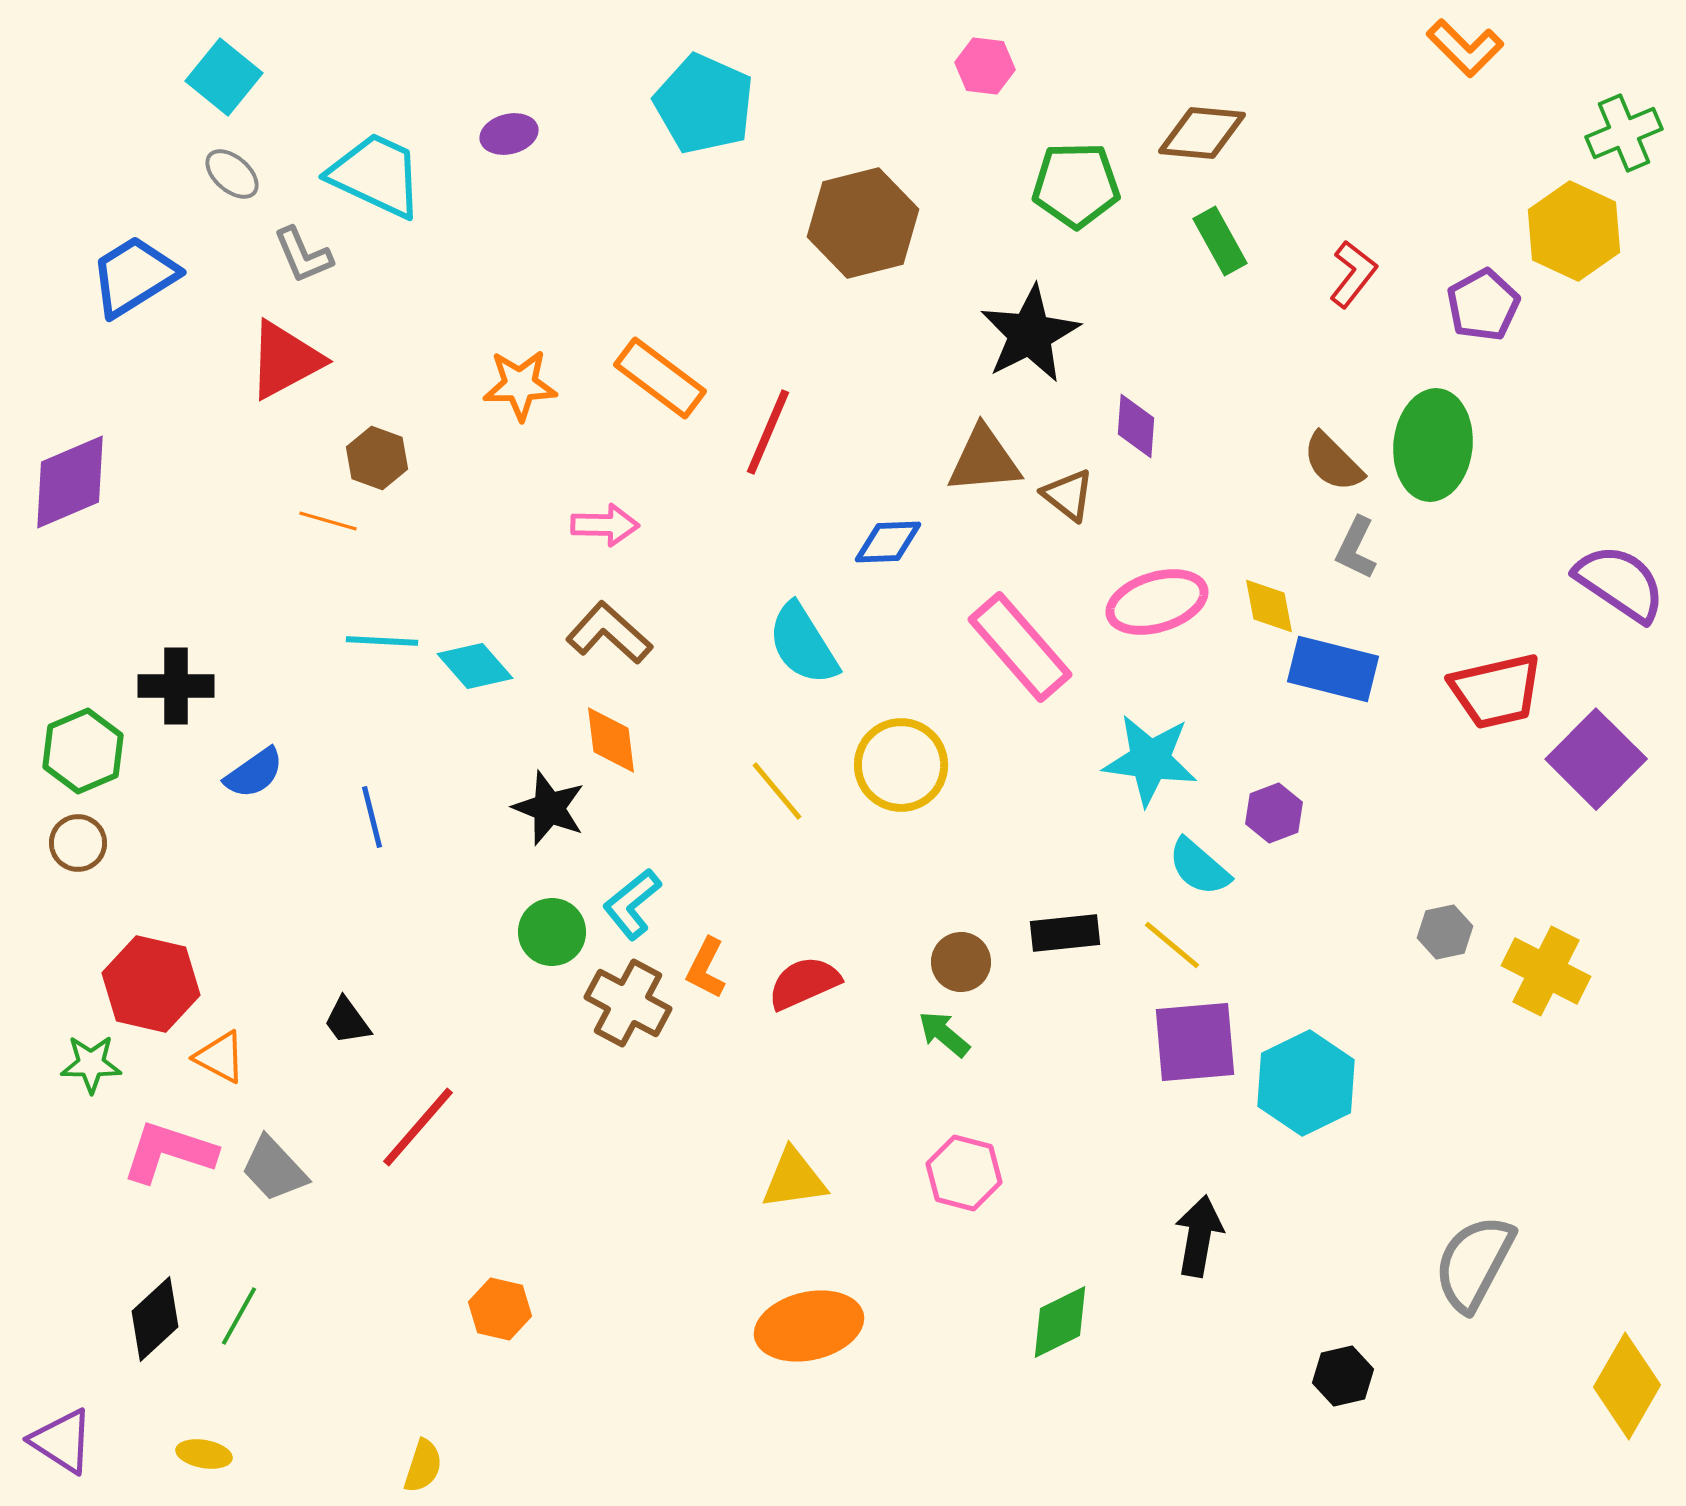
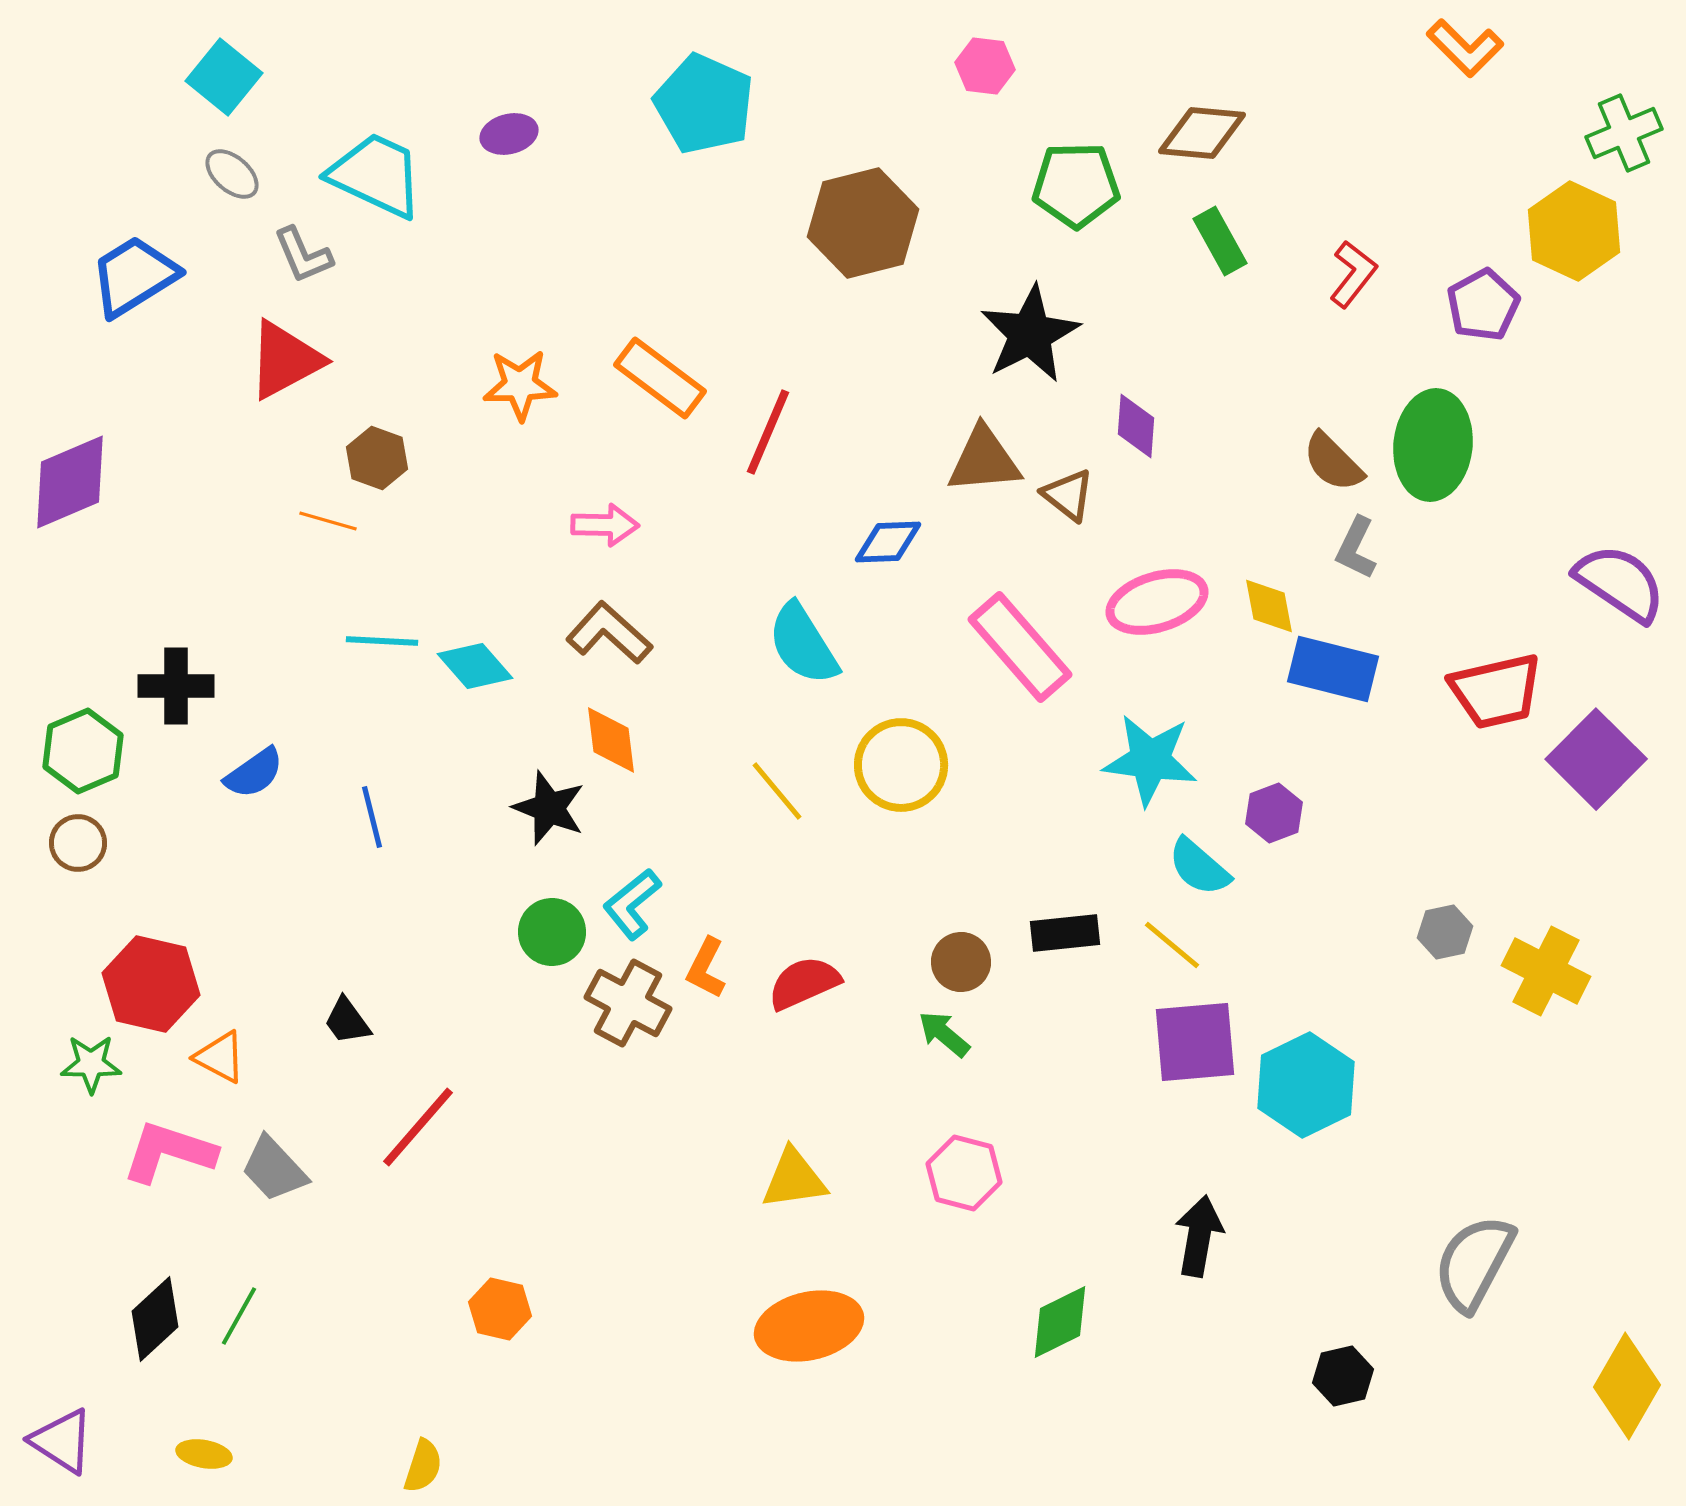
cyan hexagon at (1306, 1083): moved 2 px down
